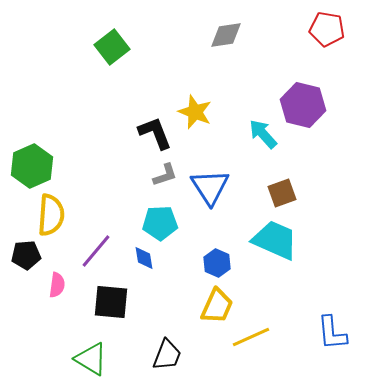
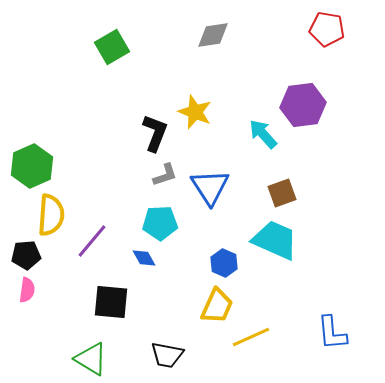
gray diamond: moved 13 px left
green square: rotated 8 degrees clockwise
purple hexagon: rotated 21 degrees counterclockwise
black L-shape: rotated 42 degrees clockwise
purple line: moved 4 px left, 10 px up
blue diamond: rotated 20 degrees counterclockwise
blue hexagon: moved 7 px right
pink semicircle: moved 30 px left, 5 px down
black trapezoid: rotated 80 degrees clockwise
